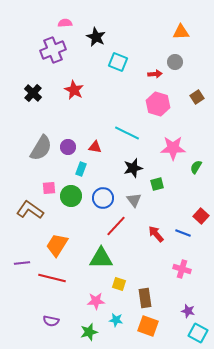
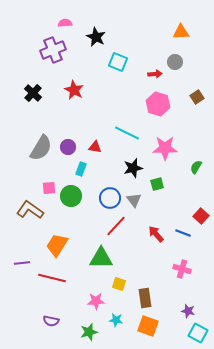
pink star at (173, 148): moved 8 px left
blue circle at (103, 198): moved 7 px right
